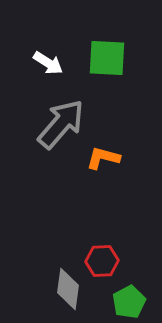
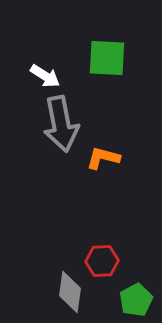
white arrow: moved 3 px left, 13 px down
gray arrow: rotated 128 degrees clockwise
gray diamond: moved 2 px right, 3 px down
green pentagon: moved 7 px right, 2 px up
